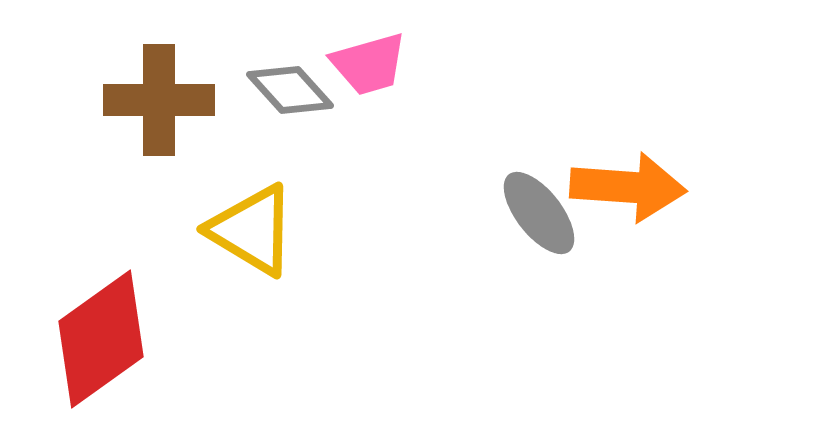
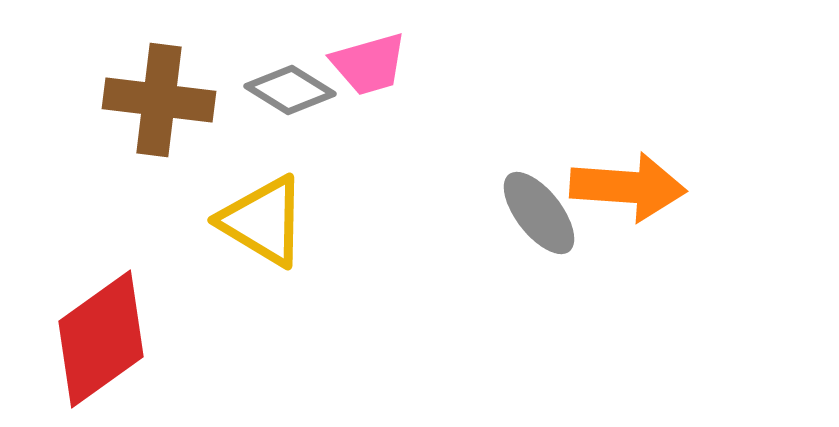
gray diamond: rotated 16 degrees counterclockwise
brown cross: rotated 7 degrees clockwise
yellow triangle: moved 11 px right, 9 px up
